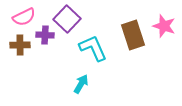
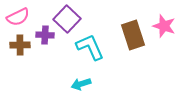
pink semicircle: moved 6 px left
cyan L-shape: moved 3 px left, 1 px up
cyan arrow: rotated 138 degrees counterclockwise
